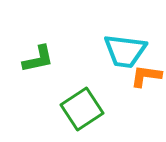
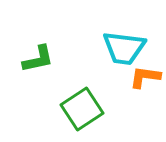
cyan trapezoid: moved 1 px left, 3 px up
orange L-shape: moved 1 px left, 1 px down
